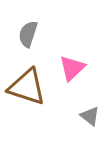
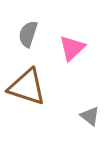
pink triangle: moved 20 px up
